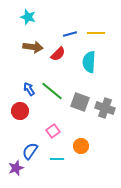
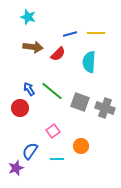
red circle: moved 3 px up
